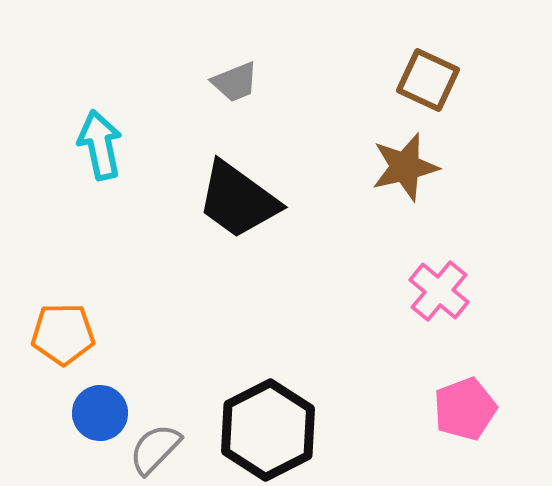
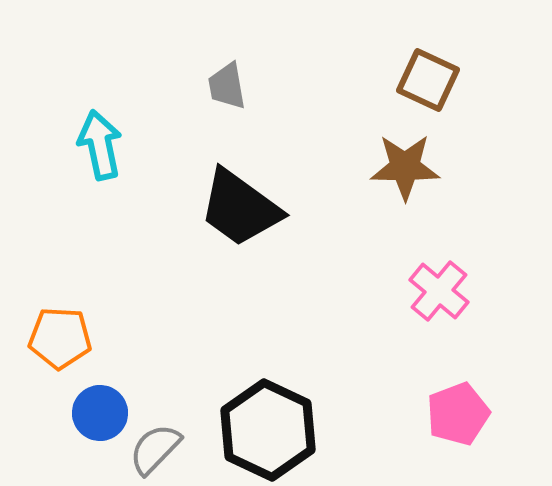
gray trapezoid: moved 8 px left, 4 px down; rotated 102 degrees clockwise
brown star: rotated 14 degrees clockwise
black trapezoid: moved 2 px right, 8 px down
orange pentagon: moved 3 px left, 4 px down; rotated 4 degrees clockwise
pink pentagon: moved 7 px left, 5 px down
black hexagon: rotated 8 degrees counterclockwise
